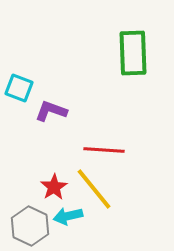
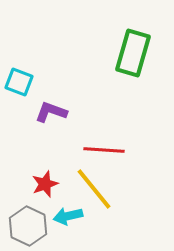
green rectangle: rotated 18 degrees clockwise
cyan square: moved 6 px up
purple L-shape: moved 1 px down
red star: moved 9 px left, 3 px up; rotated 12 degrees clockwise
gray hexagon: moved 2 px left
